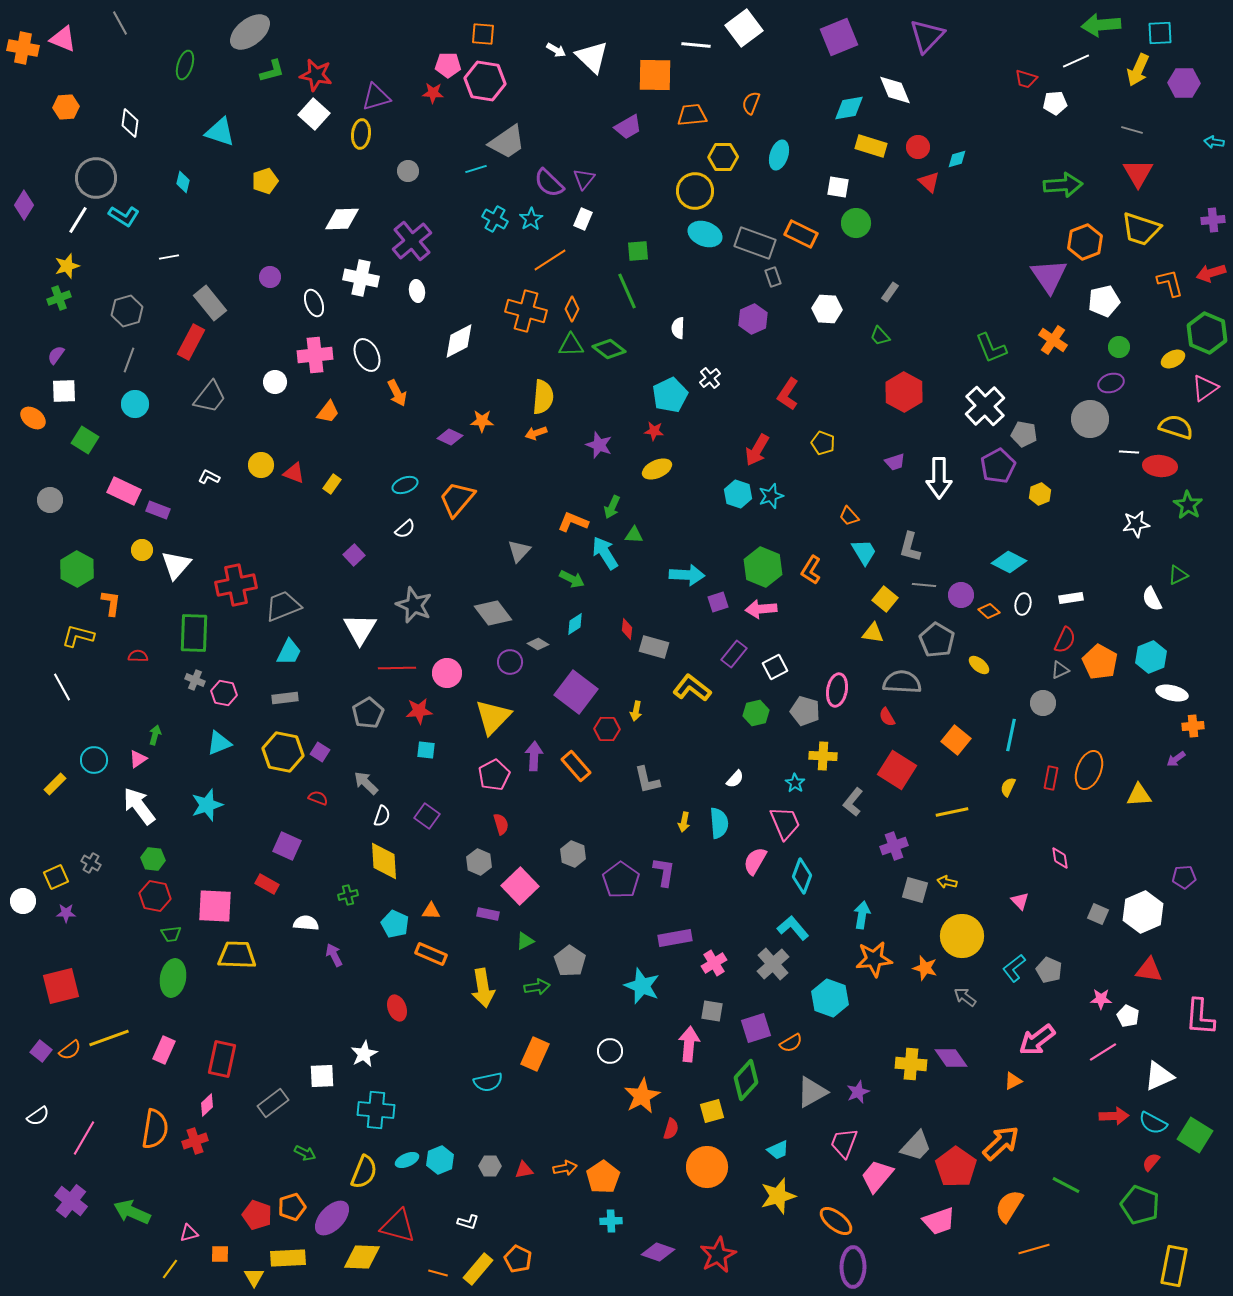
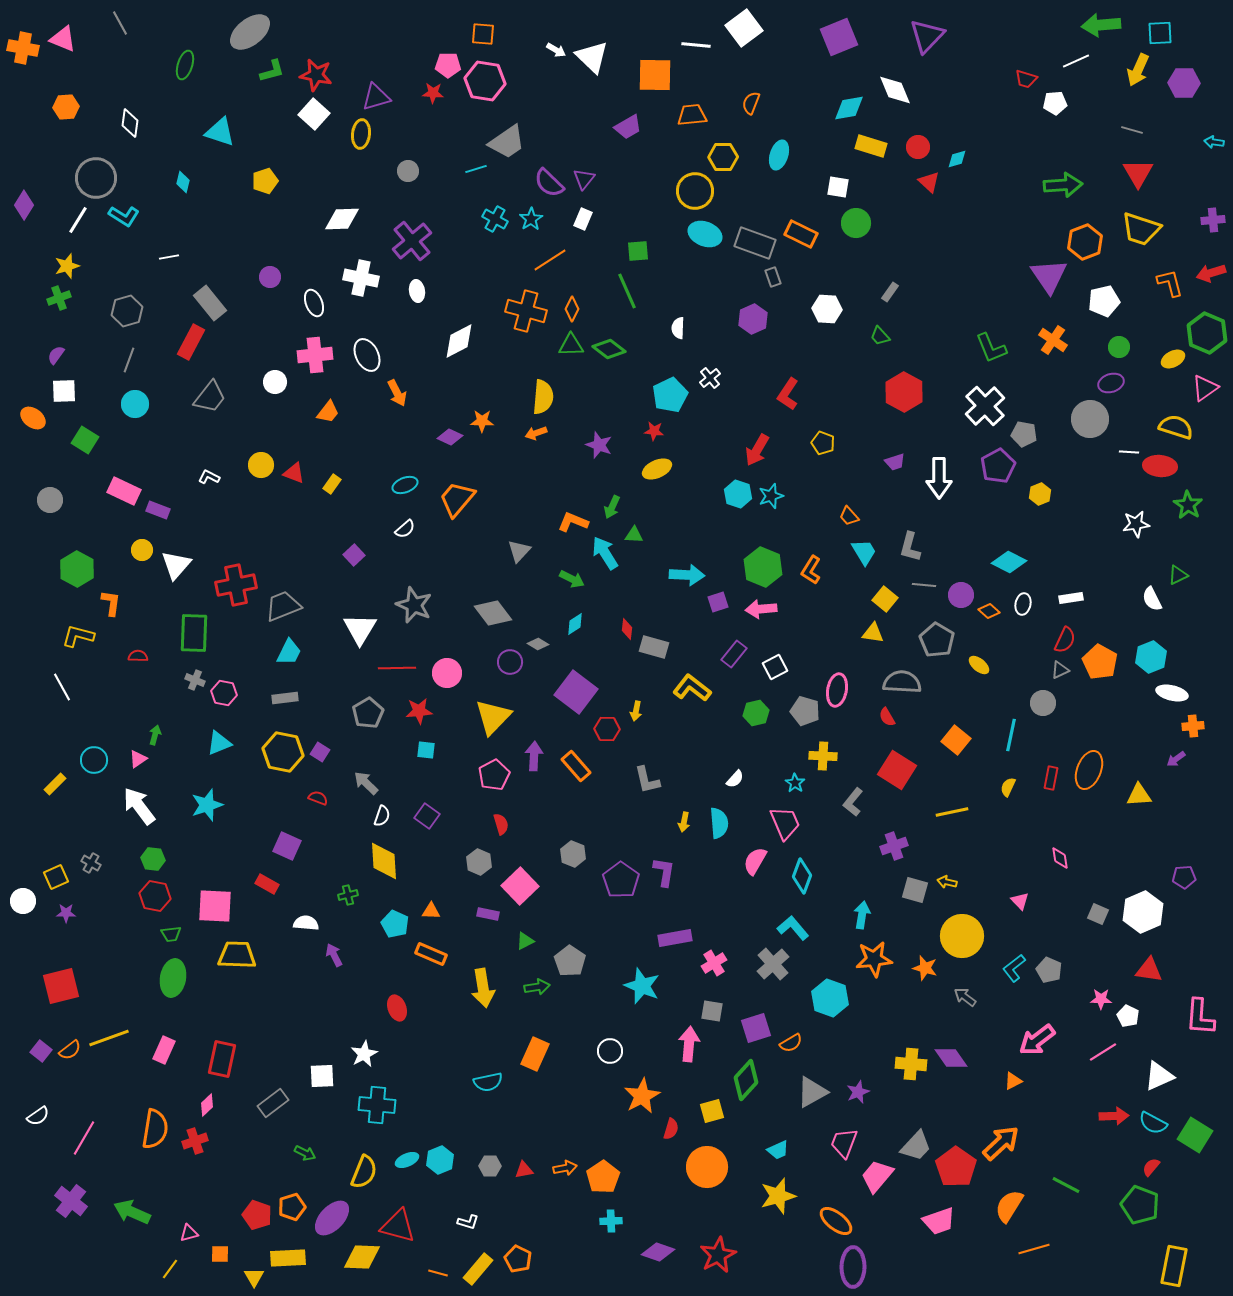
cyan cross at (376, 1110): moved 1 px right, 5 px up
red semicircle at (1151, 1162): moved 5 px down
